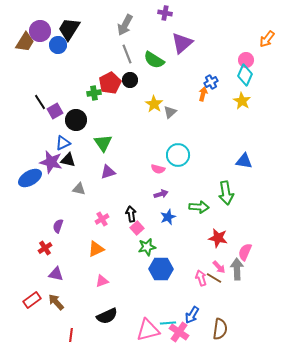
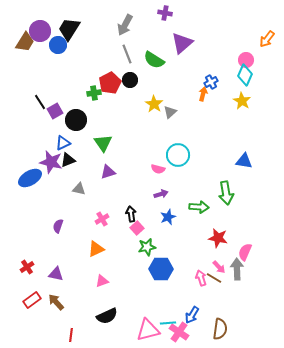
black triangle at (68, 160): rotated 35 degrees counterclockwise
red cross at (45, 248): moved 18 px left, 19 px down
